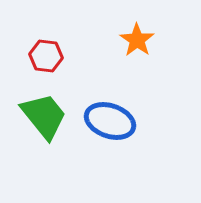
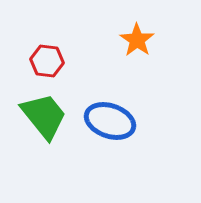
red hexagon: moved 1 px right, 5 px down
